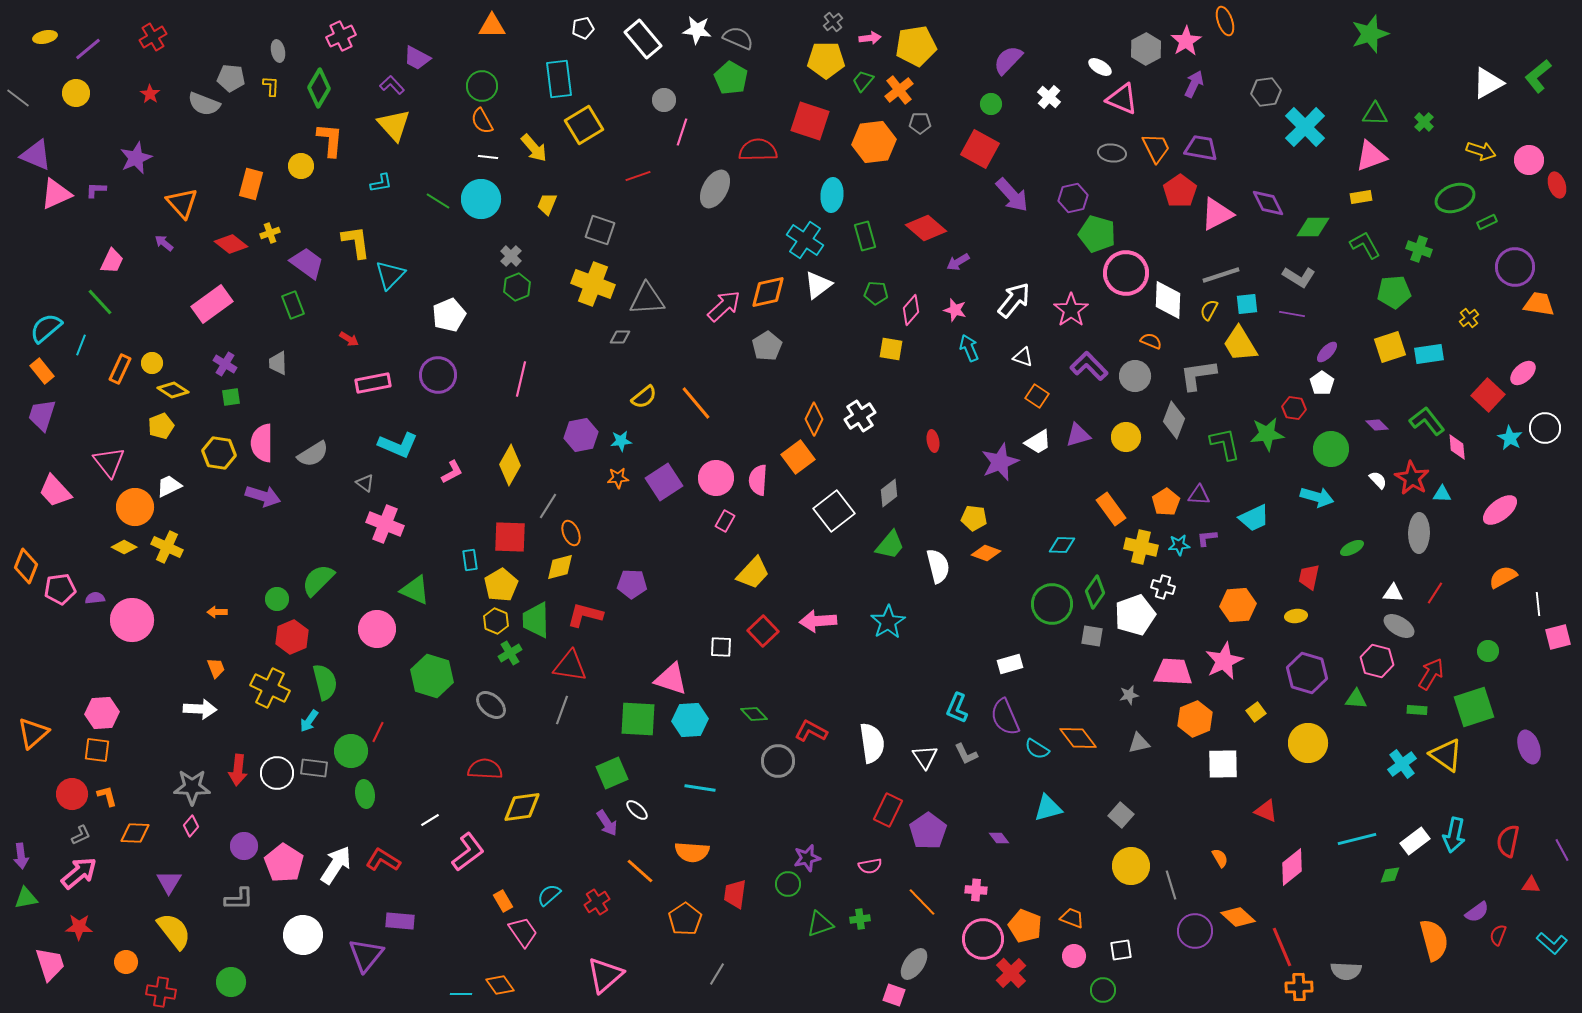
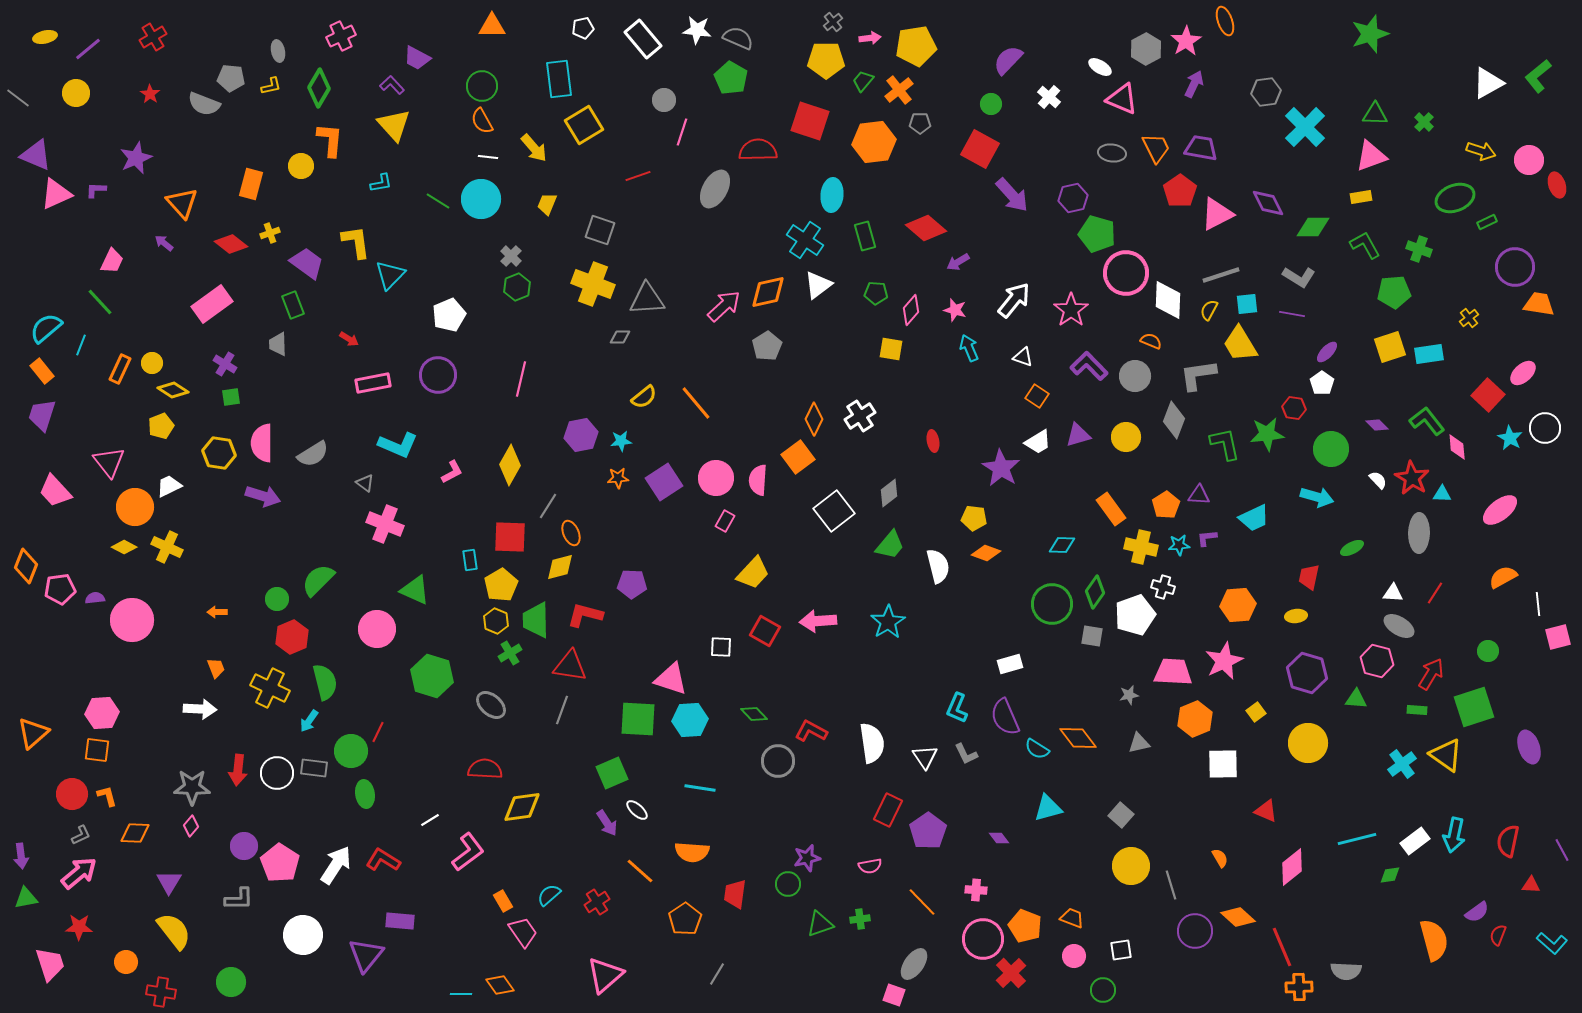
yellow L-shape at (271, 86): rotated 75 degrees clockwise
gray trapezoid at (278, 363): moved 19 px up
purple star at (1000, 462): moved 1 px right, 6 px down; rotated 18 degrees counterclockwise
orange pentagon at (1166, 502): moved 3 px down
red square at (763, 631): moved 2 px right; rotated 16 degrees counterclockwise
pink pentagon at (284, 863): moved 4 px left
